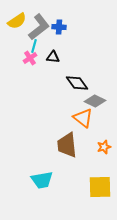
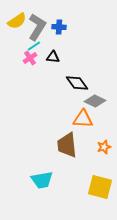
gray L-shape: moved 2 px left; rotated 20 degrees counterclockwise
cyan line: rotated 40 degrees clockwise
orange triangle: moved 1 px down; rotated 35 degrees counterclockwise
yellow square: rotated 15 degrees clockwise
